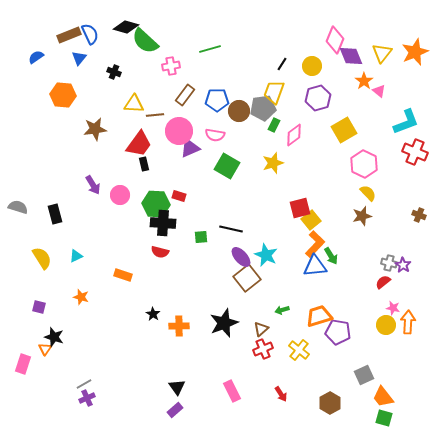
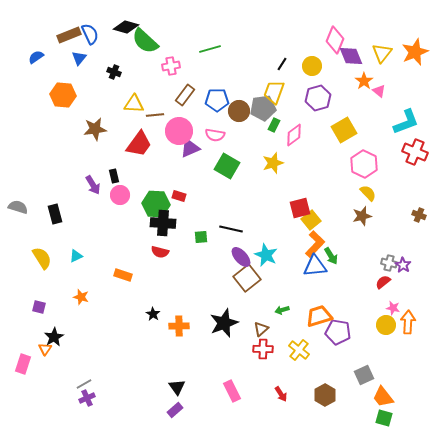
black rectangle at (144, 164): moved 30 px left, 12 px down
black star at (54, 337): rotated 24 degrees clockwise
red cross at (263, 349): rotated 24 degrees clockwise
brown hexagon at (330, 403): moved 5 px left, 8 px up
